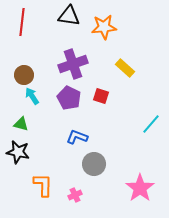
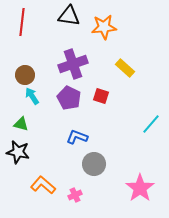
brown circle: moved 1 px right
orange L-shape: rotated 50 degrees counterclockwise
